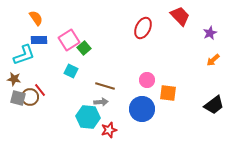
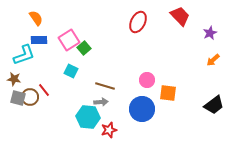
red ellipse: moved 5 px left, 6 px up
red line: moved 4 px right
